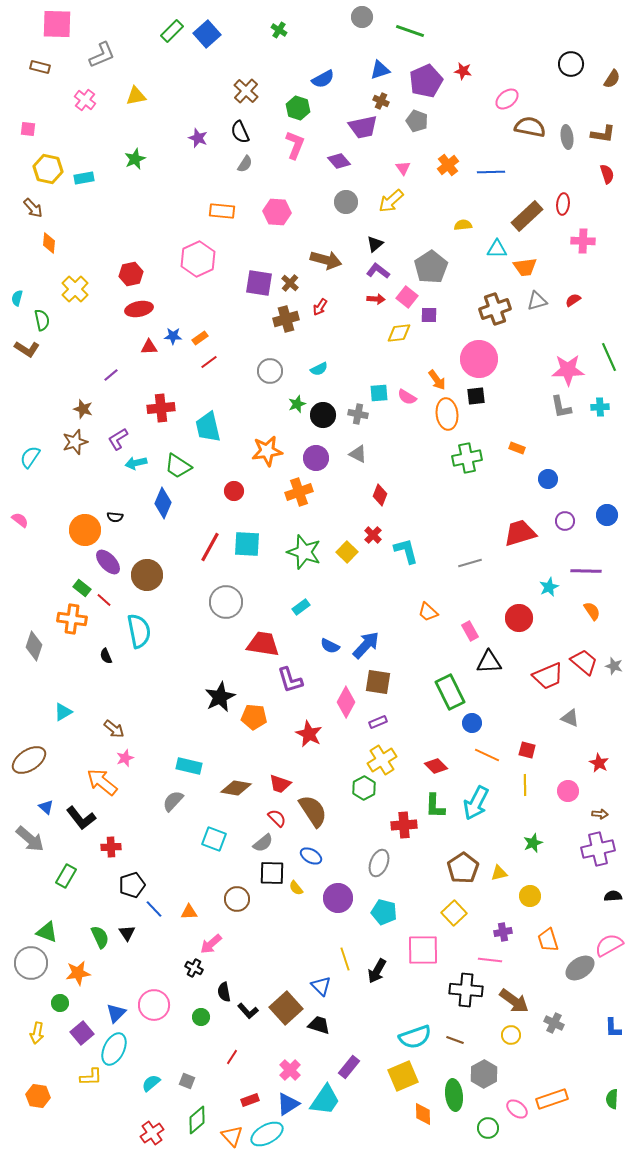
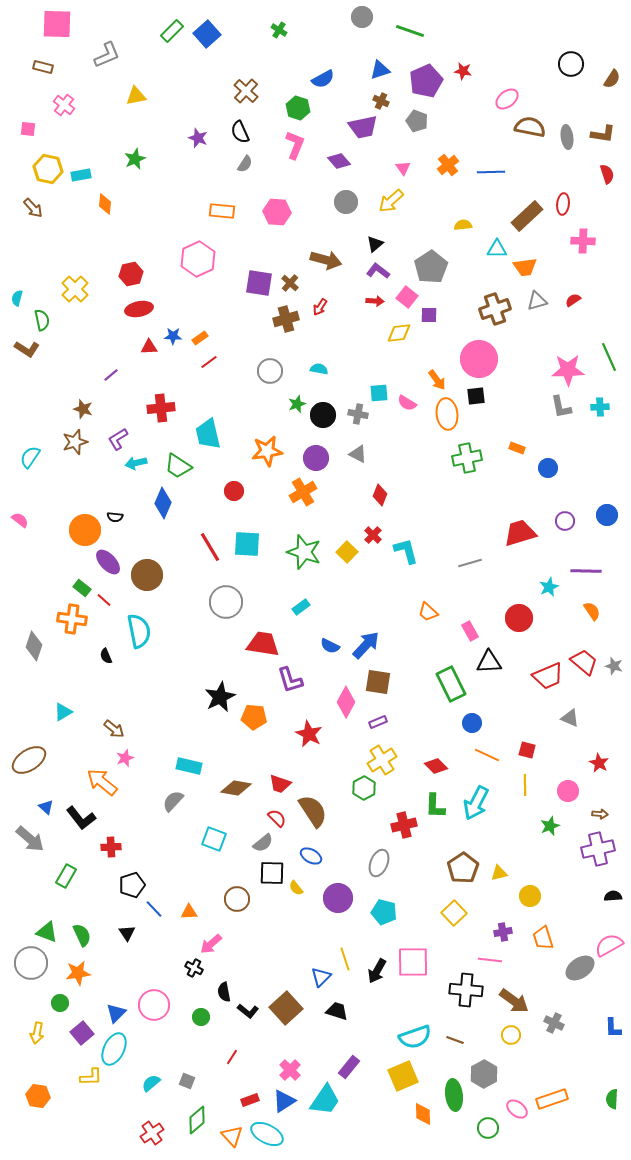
gray L-shape at (102, 55): moved 5 px right
brown rectangle at (40, 67): moved 3 px right
pink cross at (85, 100): moved 21 px left, 5 px down
cyan rectangle at (84, 178): moved 3 px left, 3 px up
orange diamond at (49, 243): moved 56 px right, 39 px up
red arrow at (376, 299): moved 1 px left, 2 px down
cyan semicircle at (319, 369): rotated 144 degrees counterclockwise
pink semicircle at (407, 397): moved 6 px down
cyan trapezoid at (208, 427): moved 7 px down
blue circle at (548, 479): moved 11 px up
orange cross at (299, 492): moved 4 px right; rotated 12 degrees counterclockwise
red line at (210, 547): rotated 60 degrees counterclockwise
green rectangle at (450, 692): moved 1 px right, 8 px up
red cross at (404, 825): rotated 10 degrees counterclockwise
green star at (533, 843): moved 17 px right, 17 px up
green semicircle at (100, 937): moved 18 px left, 2 px up
orange trapezoid at (548, 940): moved 5 px left, 2 px up
pink square at (423, 950): moved 10 px left, 12 px down
blue triangle at (321, 986): moved 9 px up; rotated 30 degrees clockwise
black L-shape at (248, 1011): rotated 10 degrees counterclockwise
black trapezoid at (319, 1025): moved 18 px right, 14 px up
blue triangle at (288, 1104): moved 4 px left, 3 px up
cyan ellipse at (267, 1134): rotated 56 degrees clockwise
